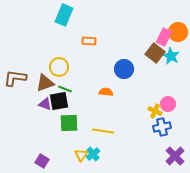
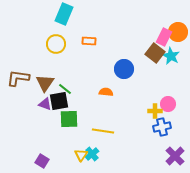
cyan rectangle: moved 1 px up
yellow circle: moved 3 px left, 23 px up
brown L-shape: moved 3 px right
brown triangle: rotated 36 degrees counterclockwise
green line: rotated 16 degrees clockwise
yellow cross: rotated 24 degrees counterclockwise
green square: moved 4 px up
cyan cross: moved 1 px left
